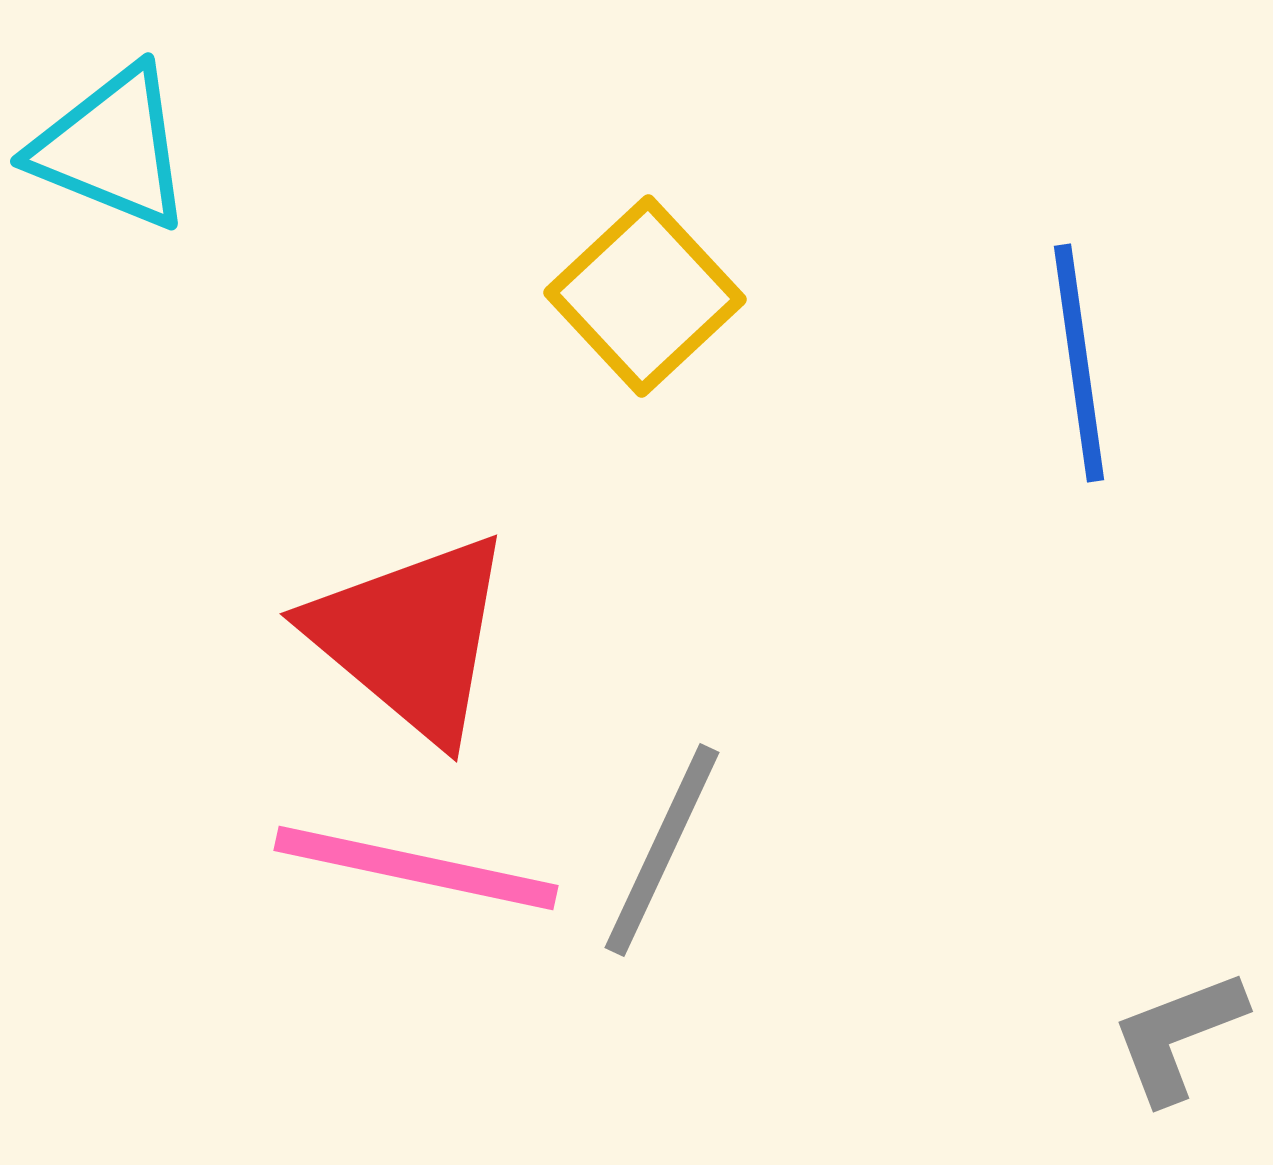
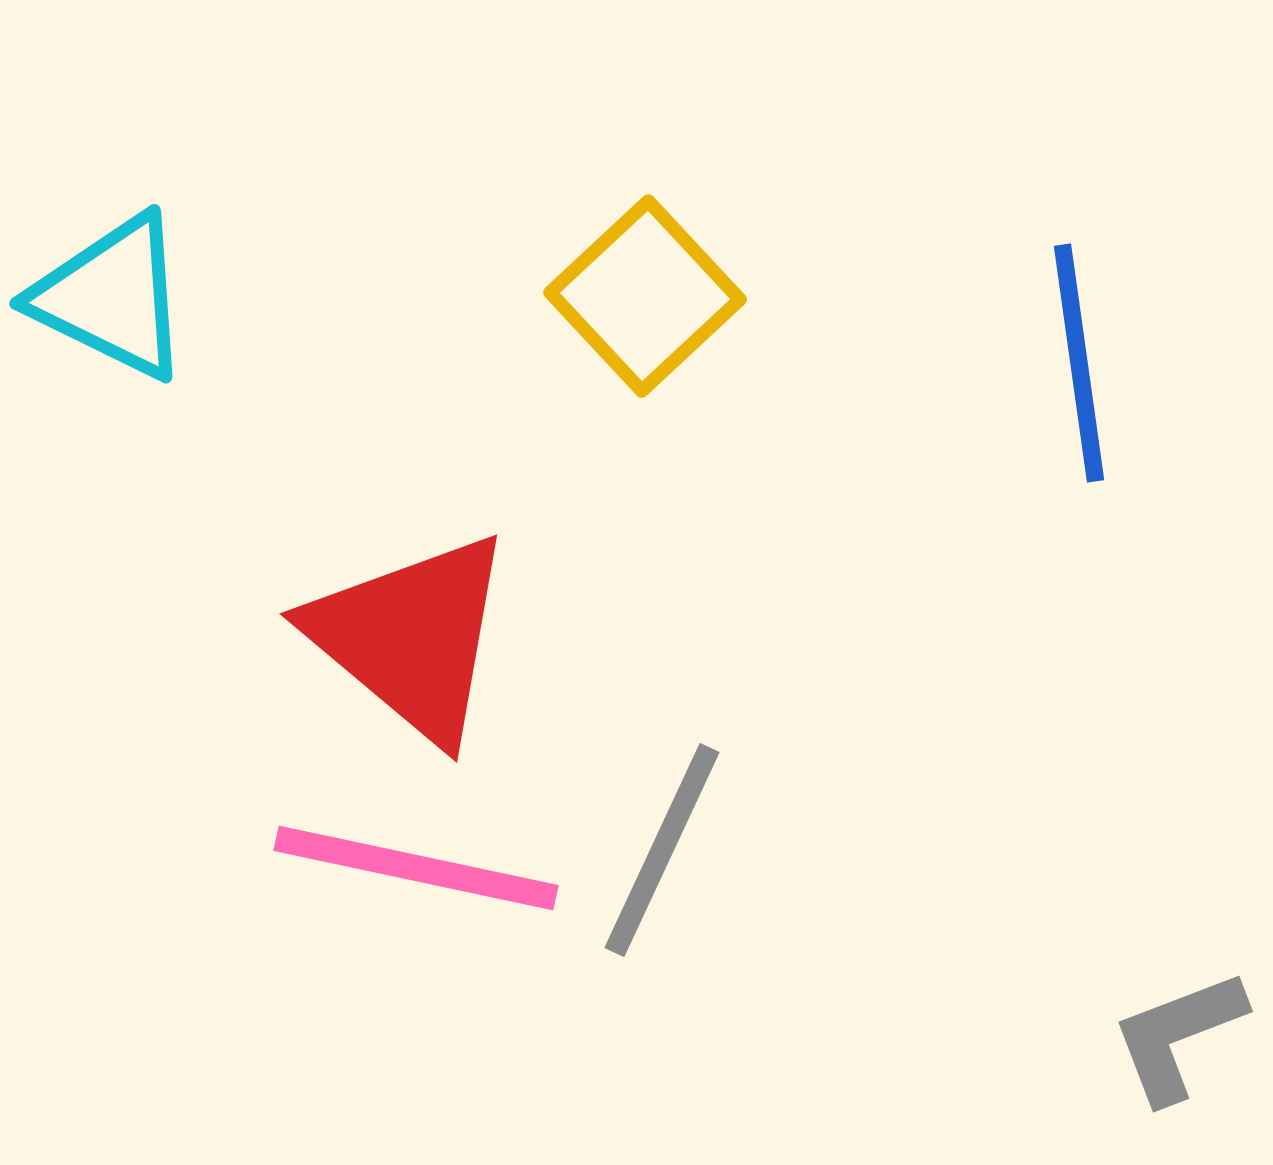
cyan triangle: moved 149 px down; rotated 4 degrees clockwise
